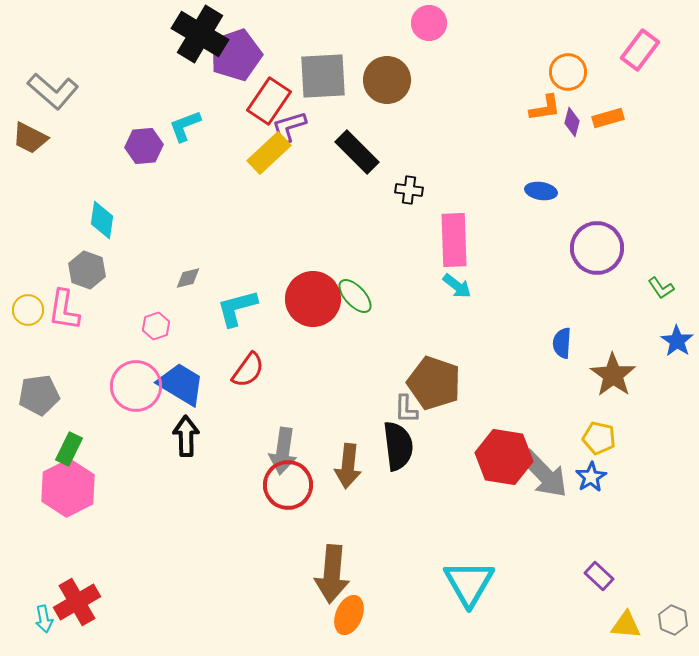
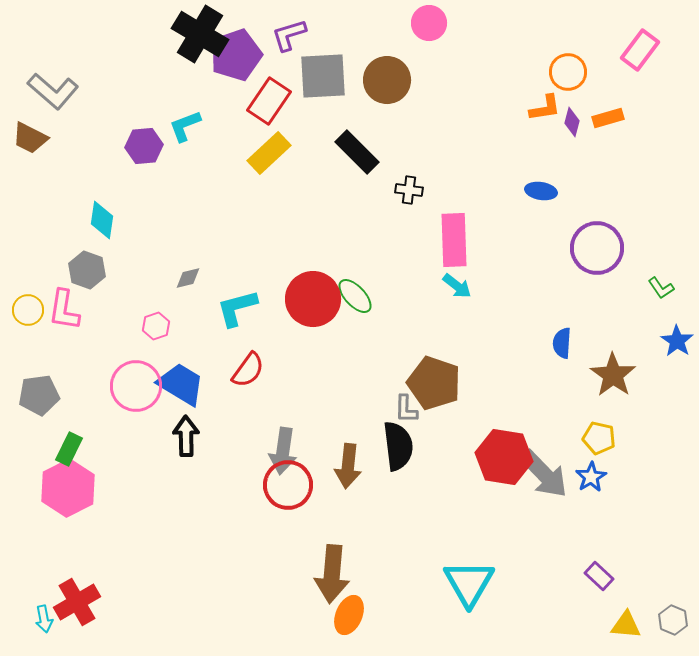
purple L-shape at (289, 127): moved 92 px up
